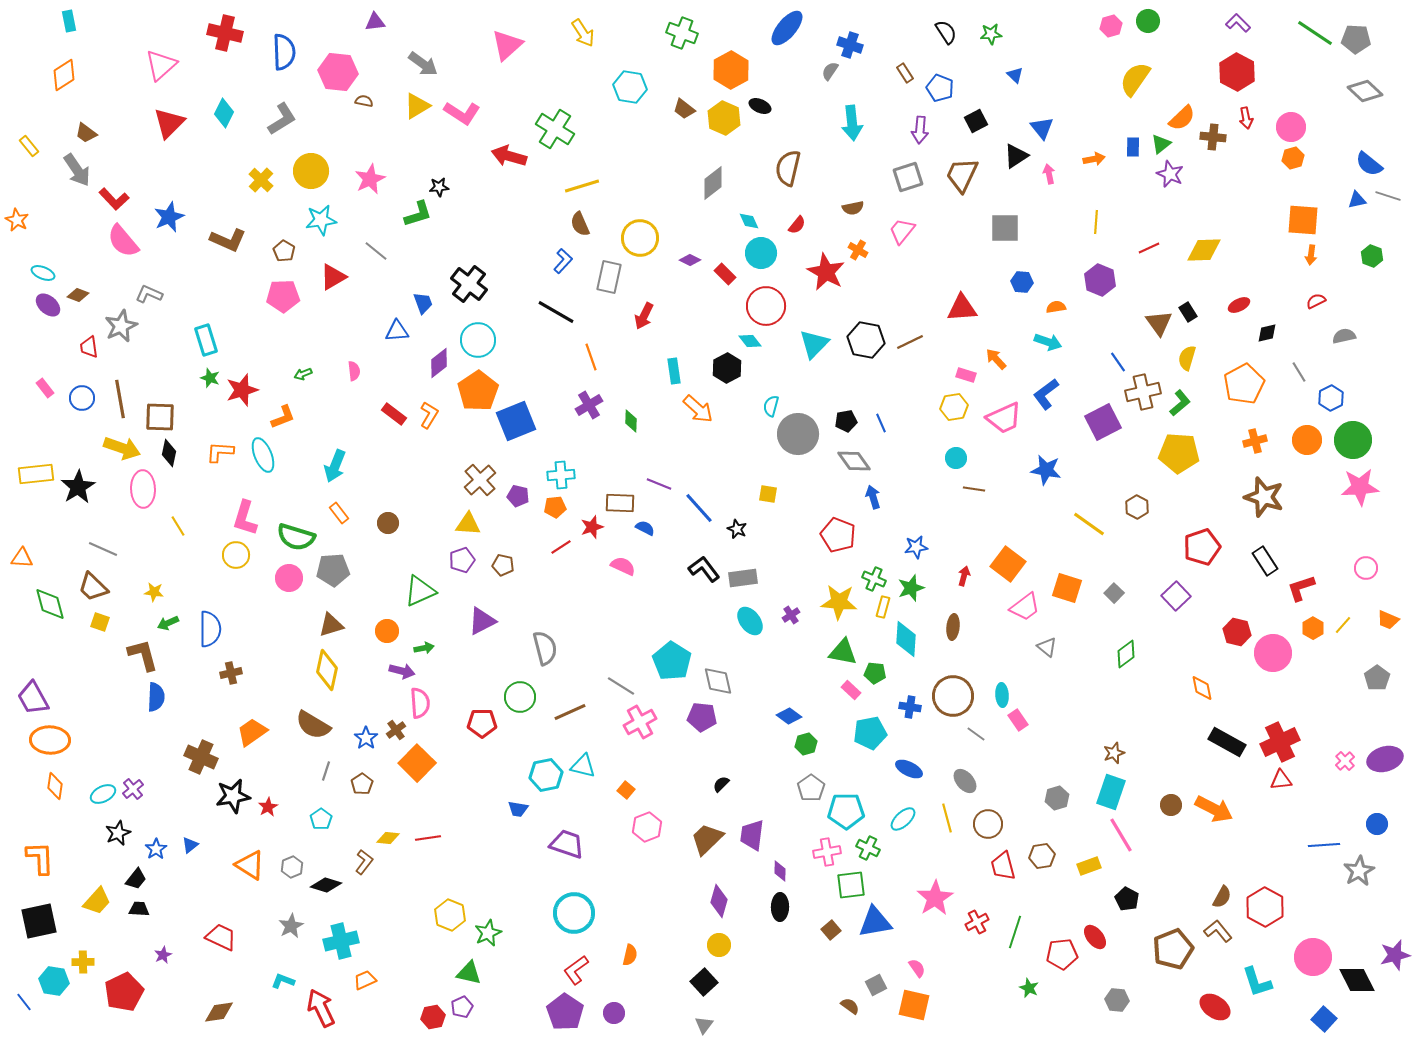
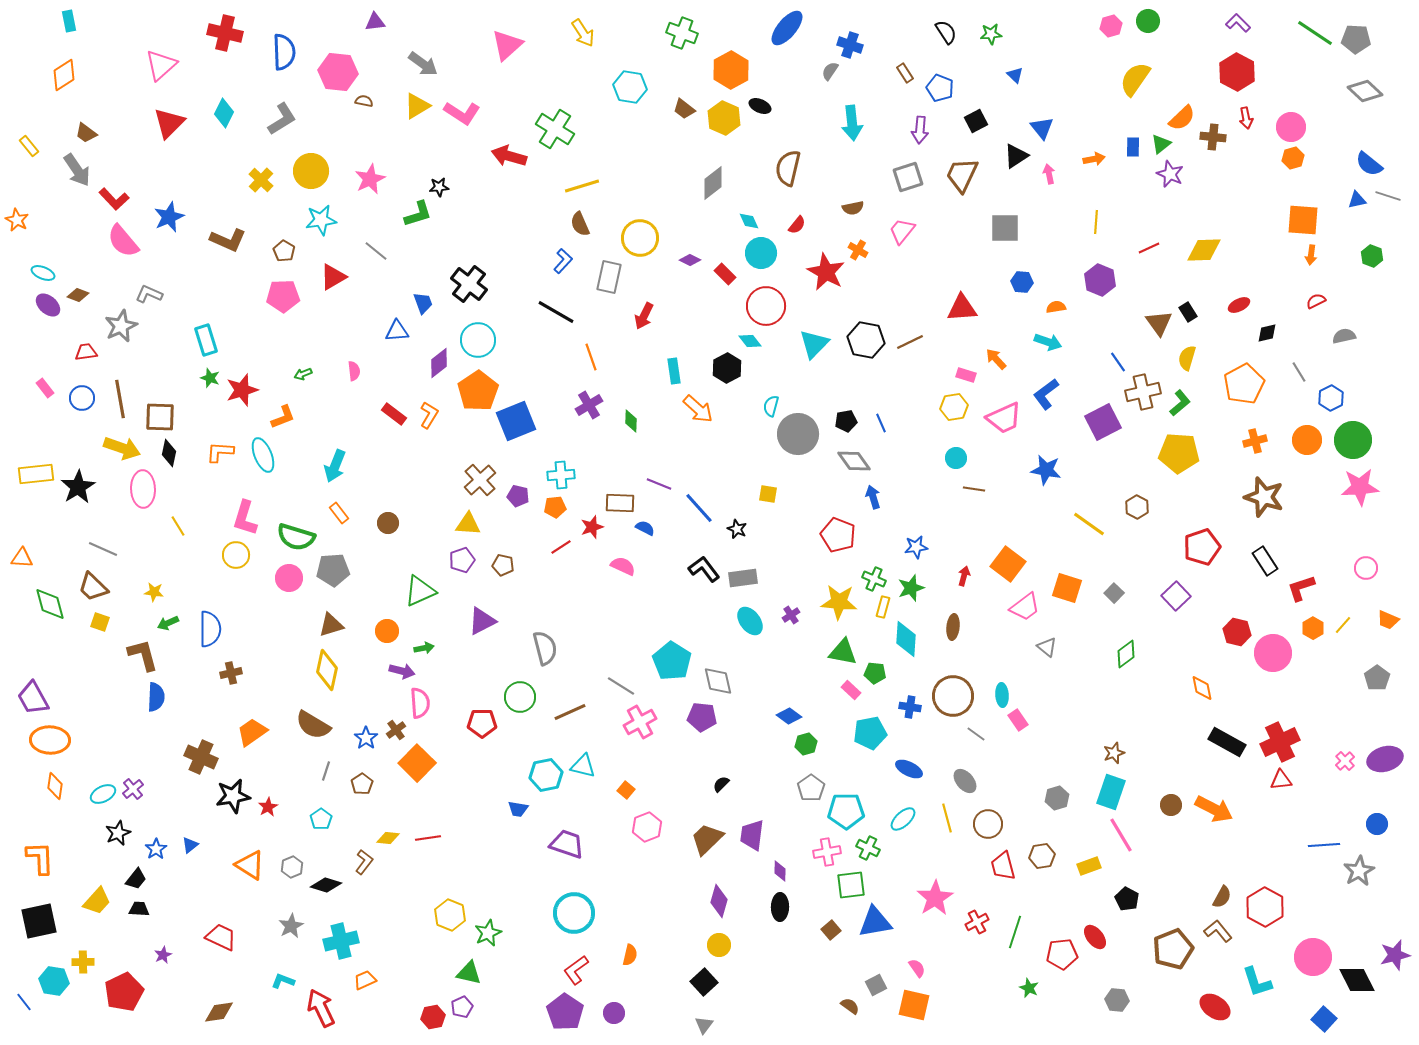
red trapezoid at (89, 347): moved 3 px left, 5 px down; rotated 90 degrees clockwise
